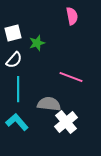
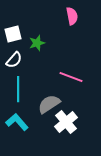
white square: moved 1 px down
gray semicircle: rotated 40 degrees counterclockwise
